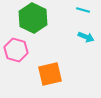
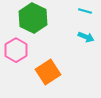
cyan line: moved 2 px right, 1 px down
pink hexagon: rotated 15 degrees clockwise
orange square: moved 2 px left, 2 px up; rotated 20 degrees counterclockwise
